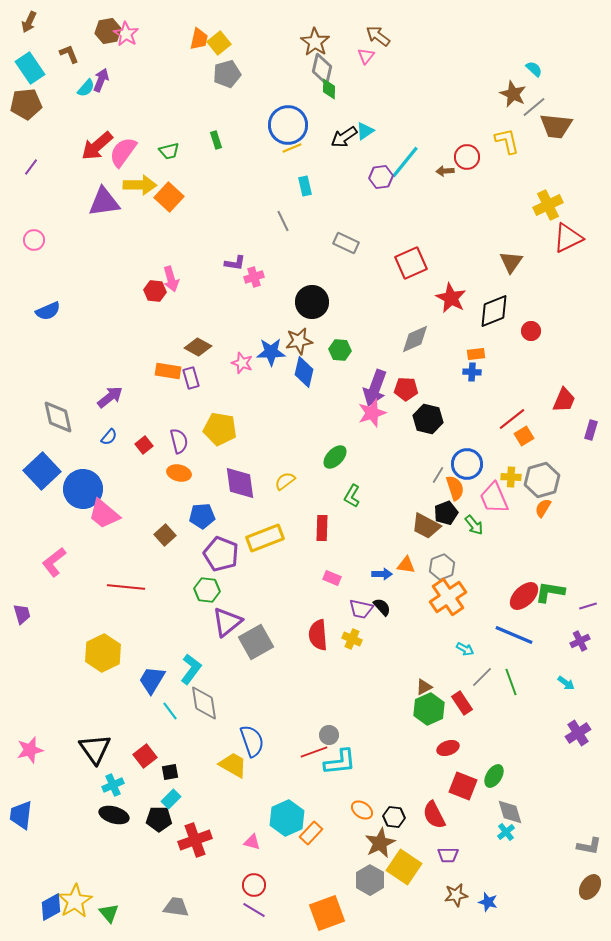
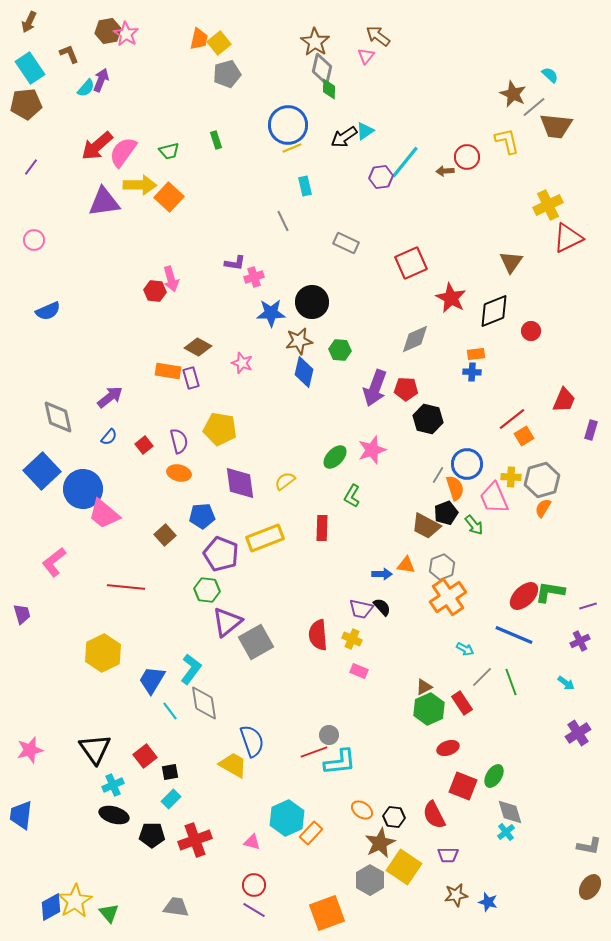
cyan semicircle at (534, 69): moved 16 px right, 6 px down
blue star at (271, 352): moved 39 px up
pink star at (372, 413): moved 37 px down
pink rectangle at (332, 578): moved 27 px right, 93 px down
black pentagon at (159, 819): moved 7 px left, 16 px down
